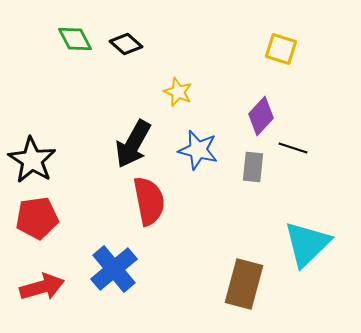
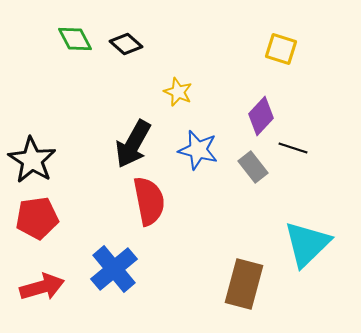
gray rectangle: rotated 44 degrees counterclockwise
